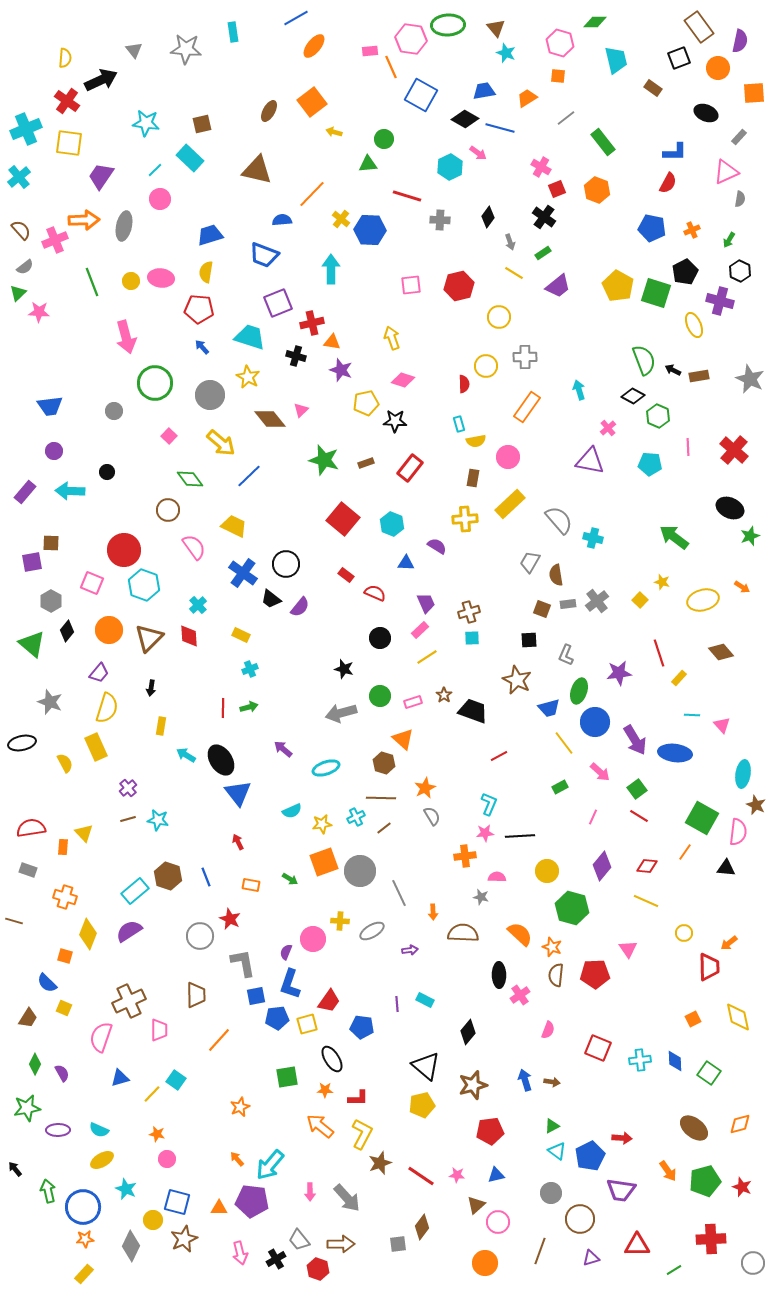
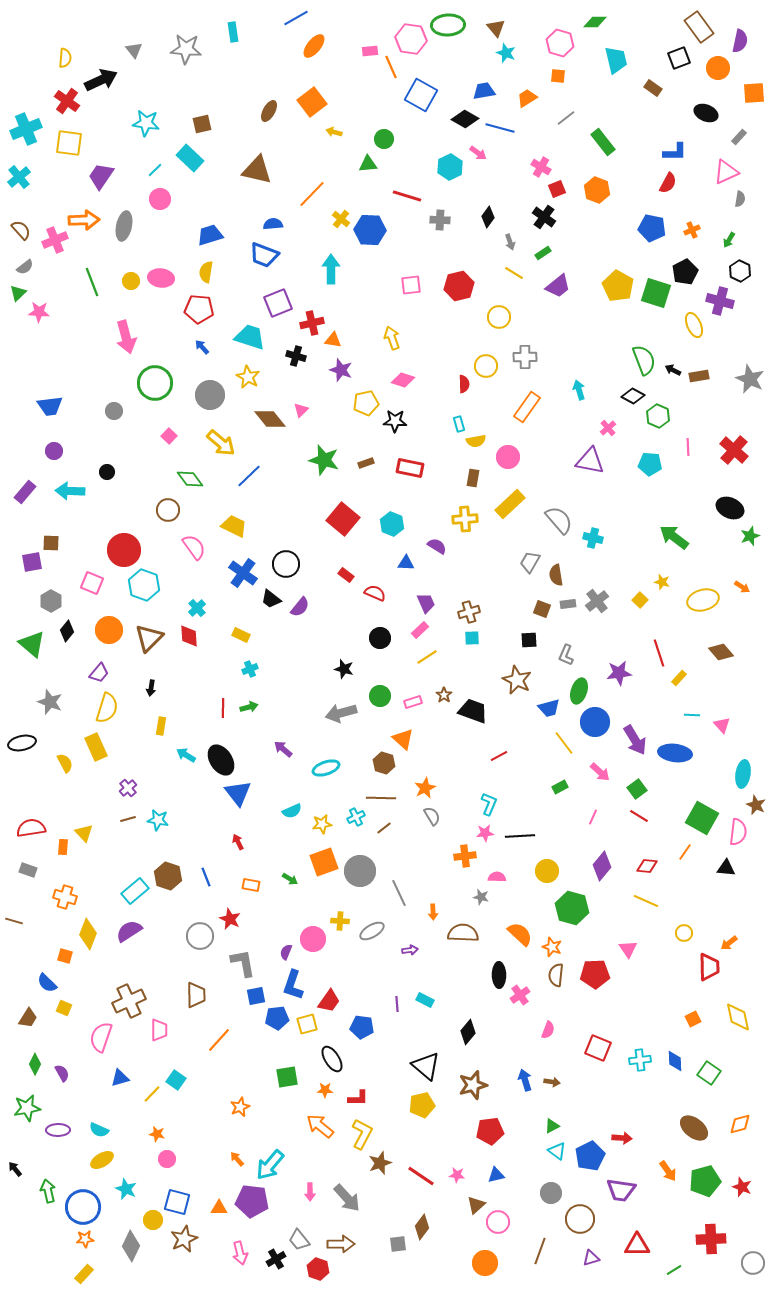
blue semicircle at (282, 220): moved 9 px left, 4 px down
orange triangle at (332, 342): moved 1 px right, 2 px up
red rectangle at (410, 468): rotated 64 degrees clockwise
cyan cross at (198, 605): moved 1 px left, 3 px down
blue L-shape at (290, 984): moved 3 px right, 1 px down
